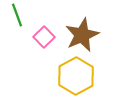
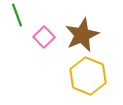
yellow hexagon: moved 12 px right; rotated 9 degrees counterclockwise
